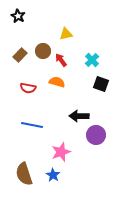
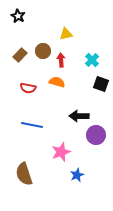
red arrow: rotated 32 degrees clockwise
blue star: moved 24 px right; rotated 16 degrees clockwise
